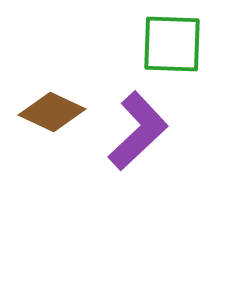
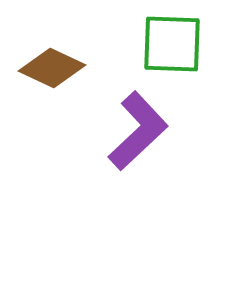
brown diamond: moved 44 px up
